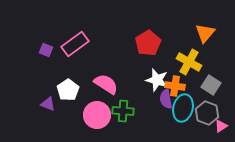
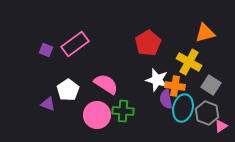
orange triangle: rotated 35 degrees clockwise
